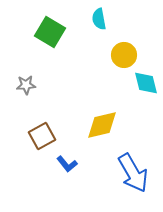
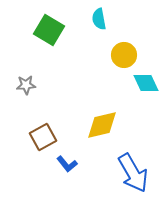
green square: moved 1 px left, 2 px up
cyan diamond: rotated 12 degrees counterclockwise
brown square: moved 1 px right, 1 px down
